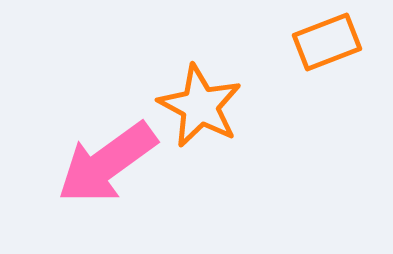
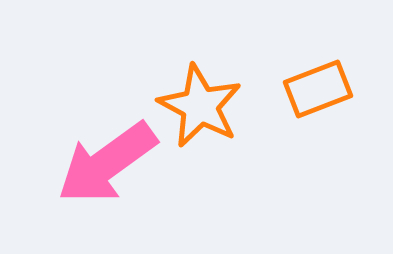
orange rectangle: moved 9 px left, 47 px down
